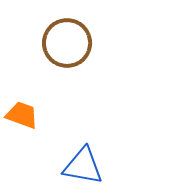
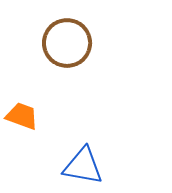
orange trapezoid: moved 1 px down
